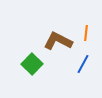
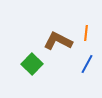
blue line: moved 4 px right
